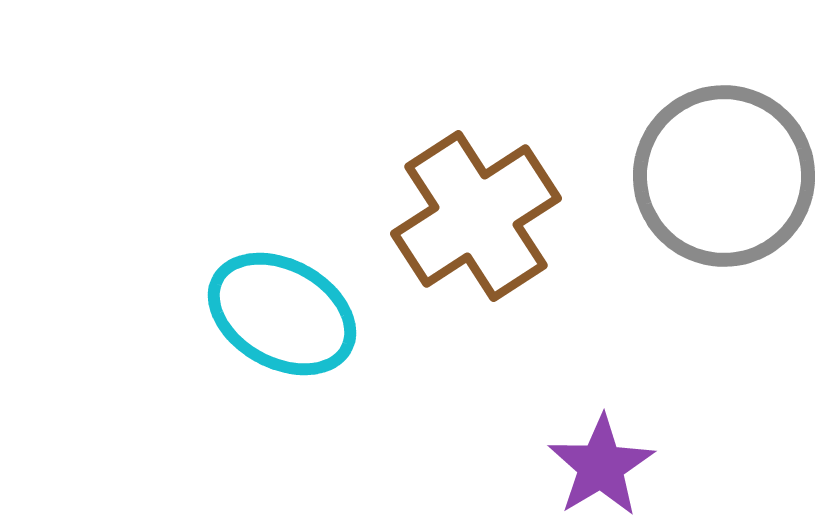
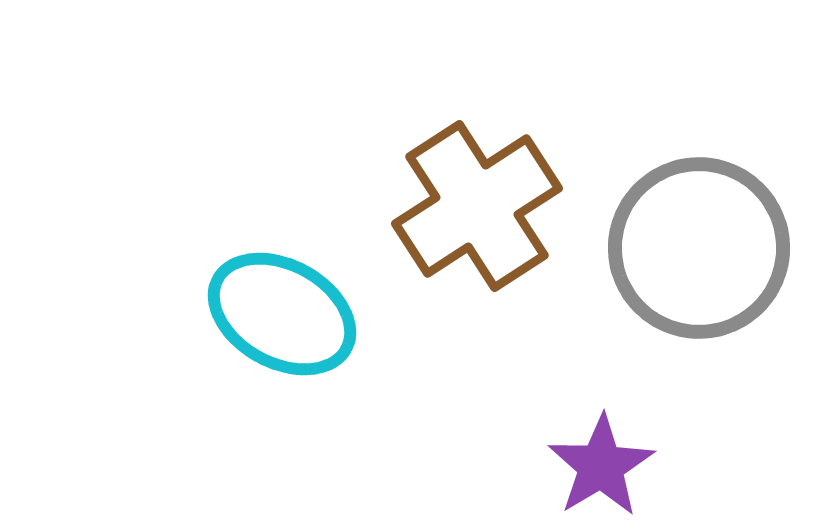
gray circle: moved 25 px left, 72 px down
brown cross: moved 1 px right, 10 px up
